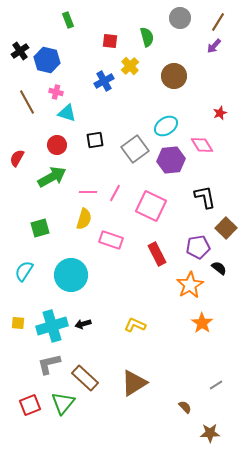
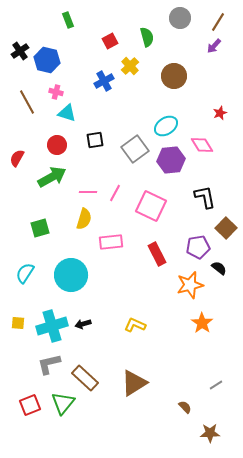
red square at (110, 41): rotated 35 degrees counterclockwise
pink rectangle at (111, 240): moved 2 px down; rotated 25 degrees counterclockwise
cyan semicircle at (24, 271): moved 1 px right, 2 px down
orange star at (190, 285): rotated 16 degrees clockwise
